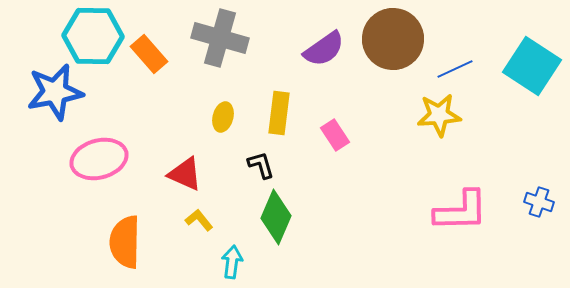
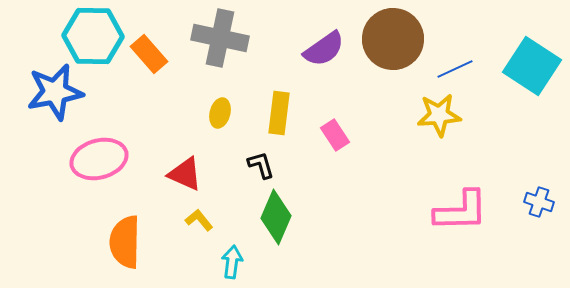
gray cross: rotated 4 degrees counterclockwise
yellow ellipse: moved 3 px left, 4 px up
